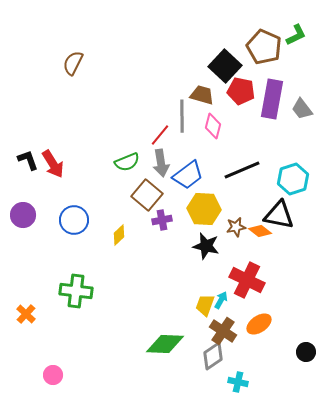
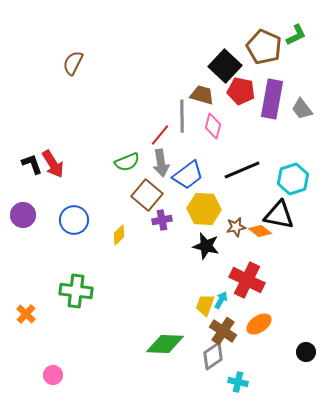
black L-shape: moved 4 px right, 4 px down
